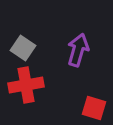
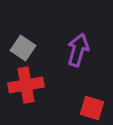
red square: moved 2 px left
